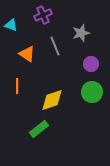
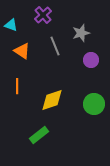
purple cross: rotated 18 degrees counterclockwise
orange triangle: moved 5 px left, 3 px up
purple circle: moved 4 px up
green circle: moved 2 px right, 12 px down
green rectangle: moved 6 px down
